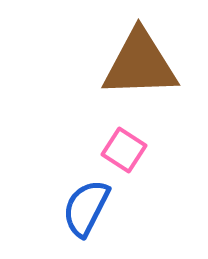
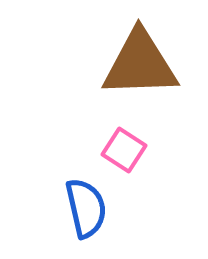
blue semicircle: rotated 140 degrees clockwise
